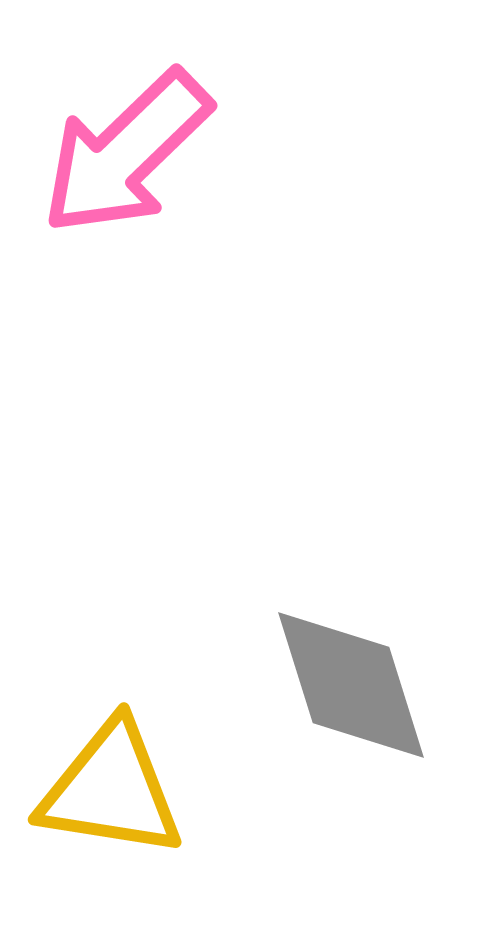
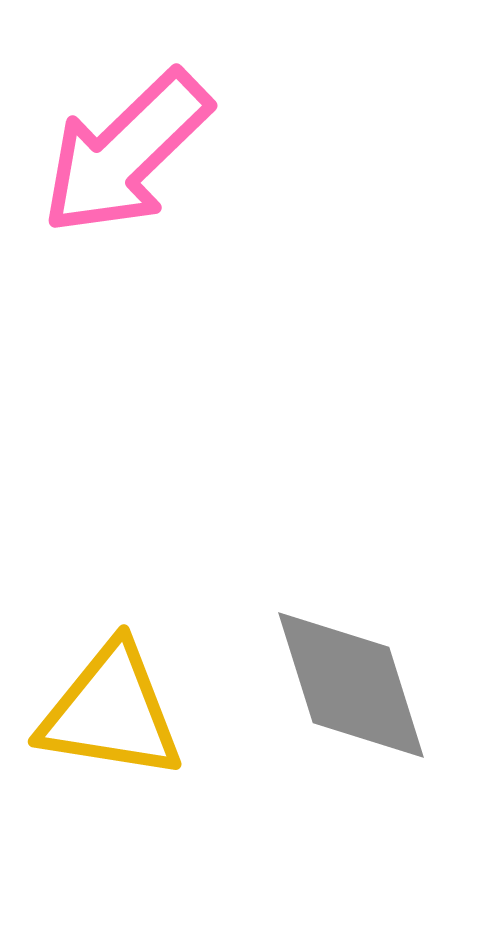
yellow triangle: moved 78 px up
